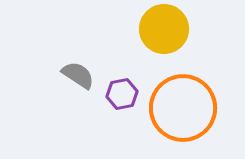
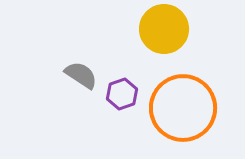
gray semicircle: moved 3 px right
purple hexagon: rotated 8 degrees counterclockwise
